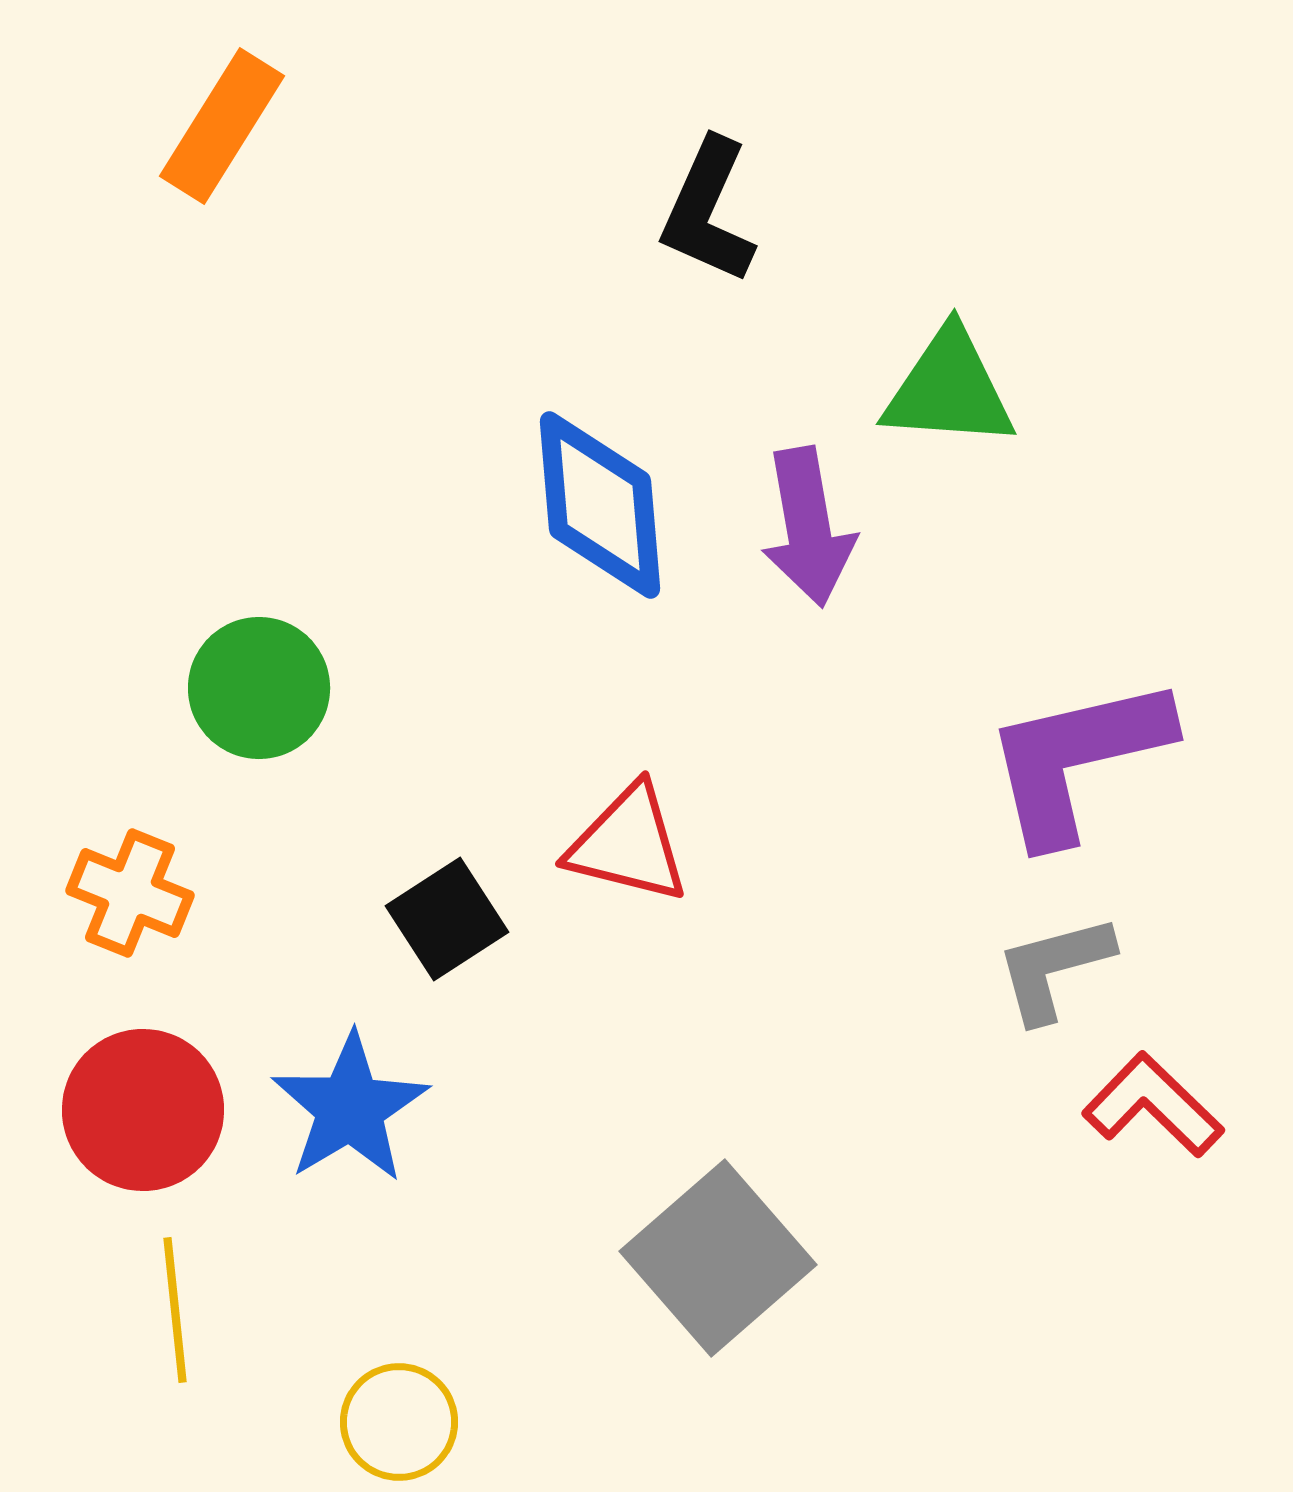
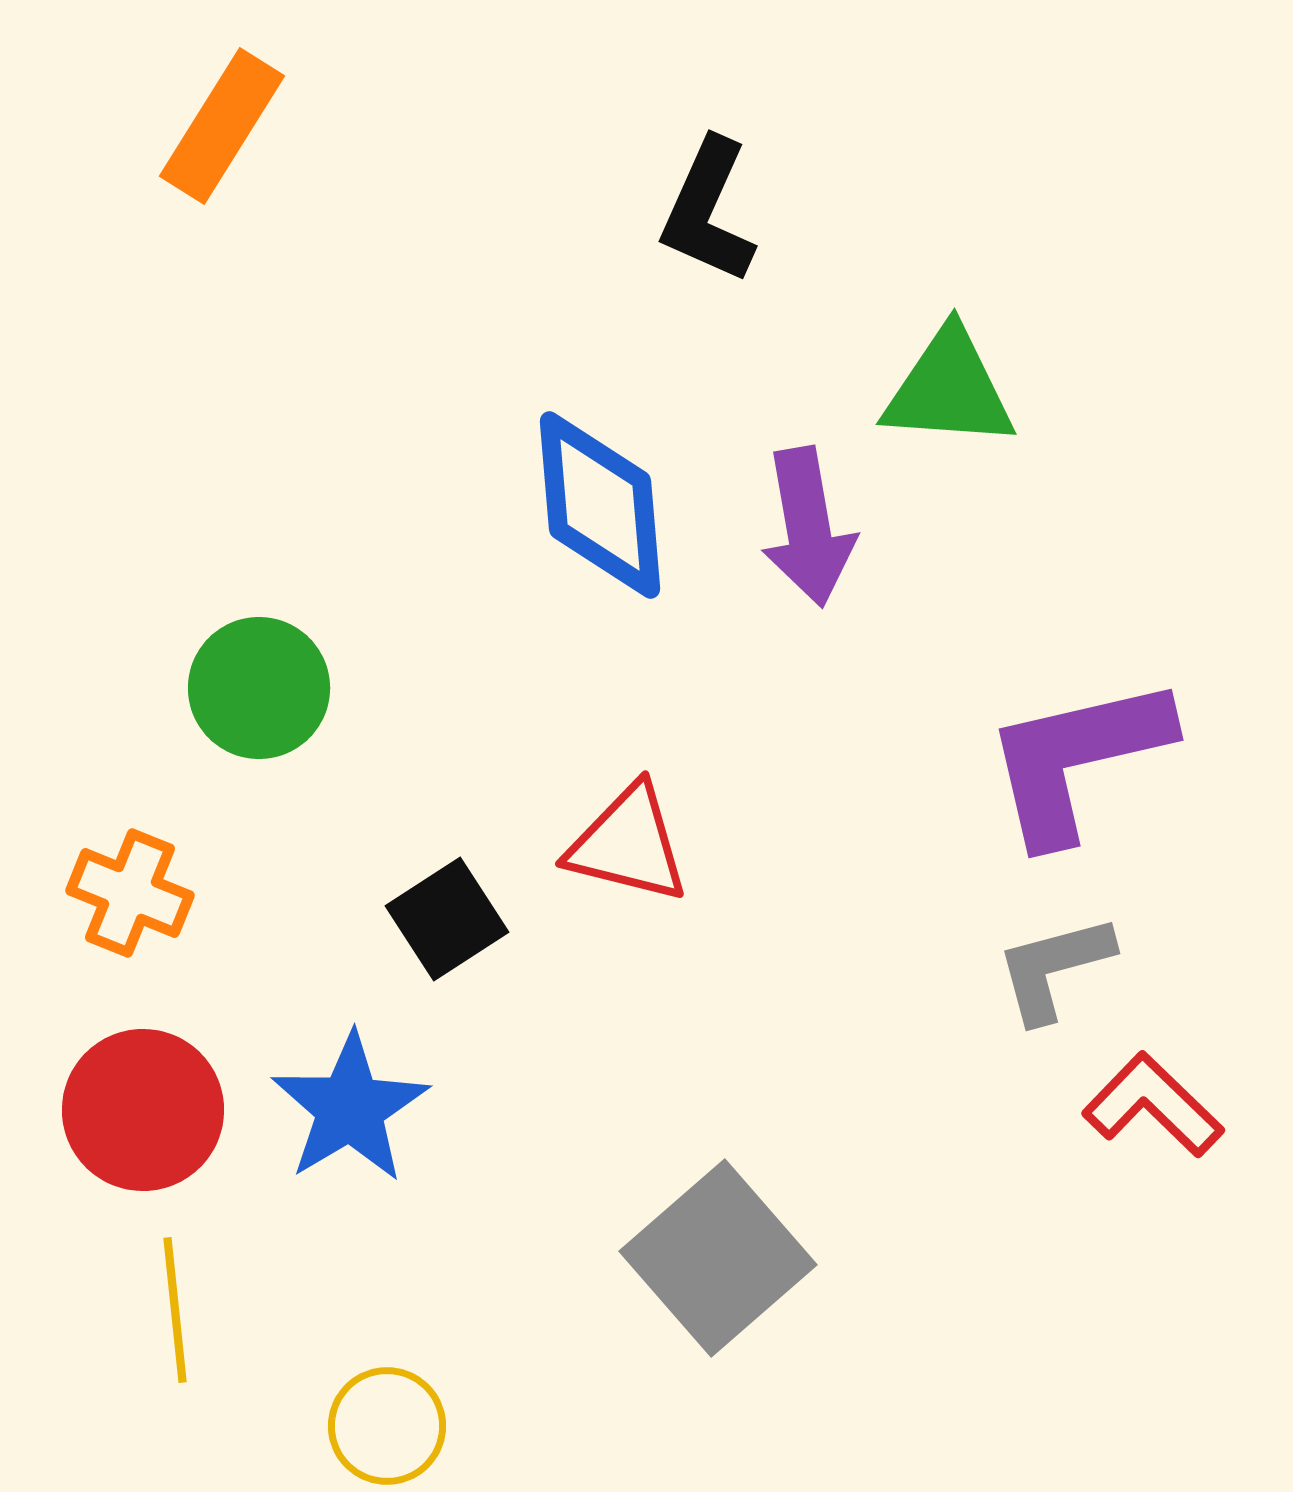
yellow circle: moved 12 px left, 4 px down
